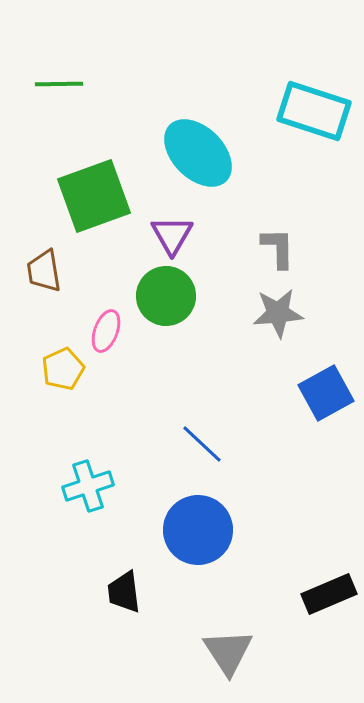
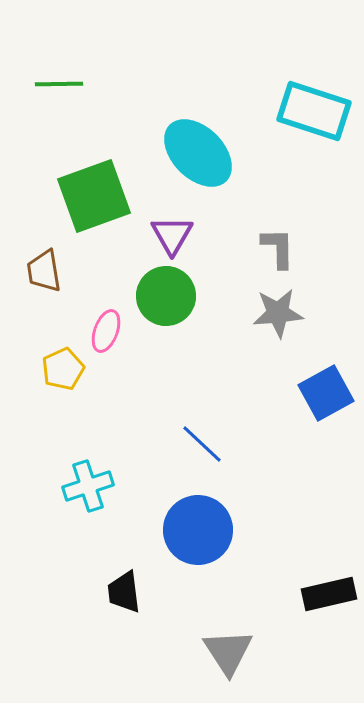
black rectangle: rotated 10 degrees clockwise
